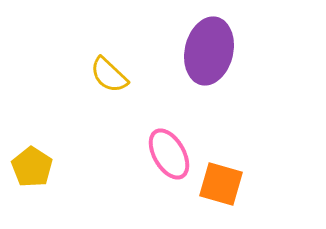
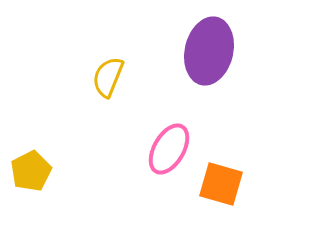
yellow semicircle: moved 1 px left, 2 px down; rotated 69 degrees clockwise
pink ellipse: moved 5 px up; rotated 60 degrees clockwise
yellow pentagon: moved 1 px left, 4 px down; rotated 12 degrees clockwise
